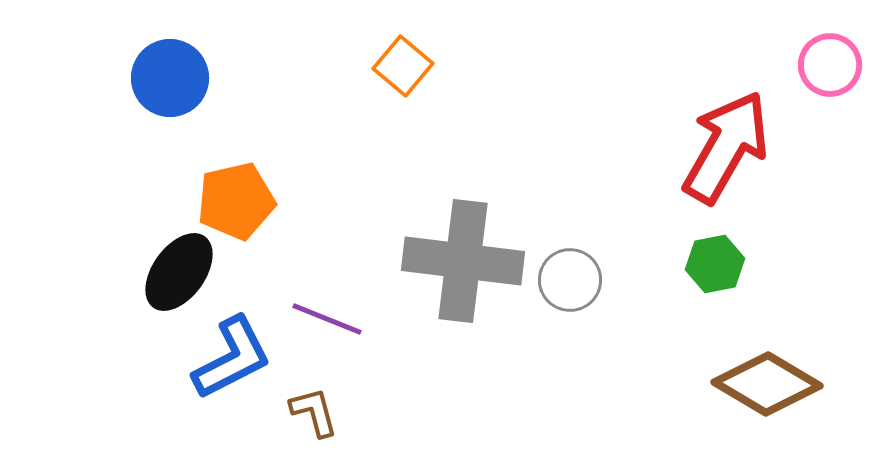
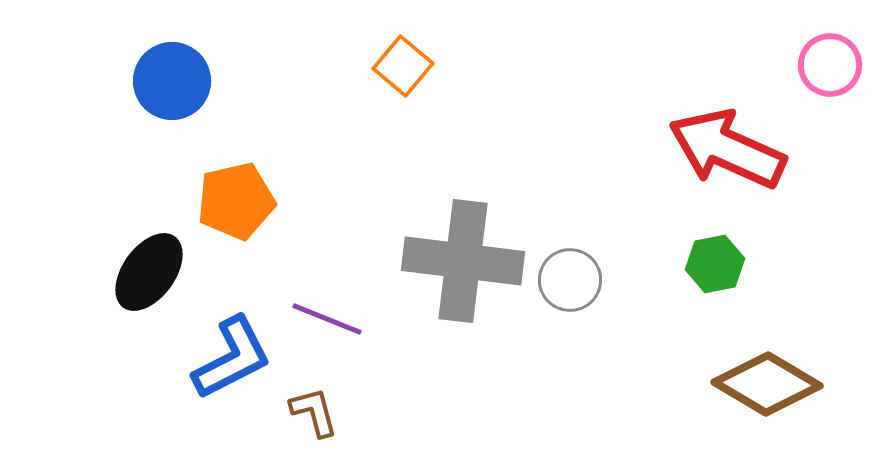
blue circle: moved 2 px right, 3 px down
red arrow: moved 1 px right, 2 px down; rotated 96 degrees counterclockwise
black ellipse: moved 30 px left
